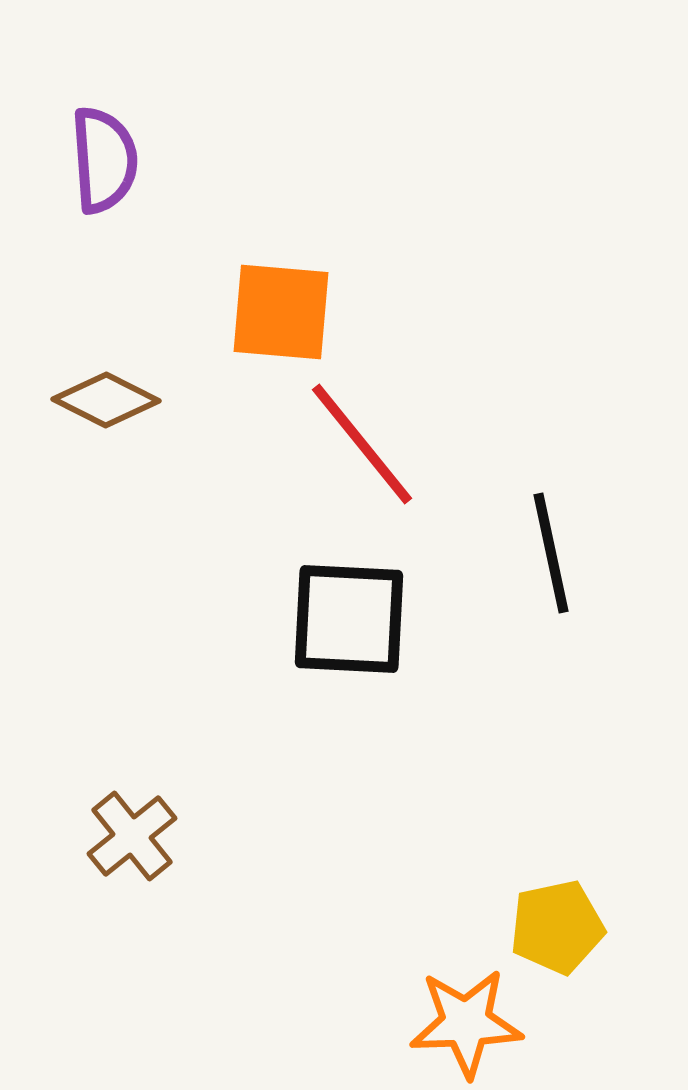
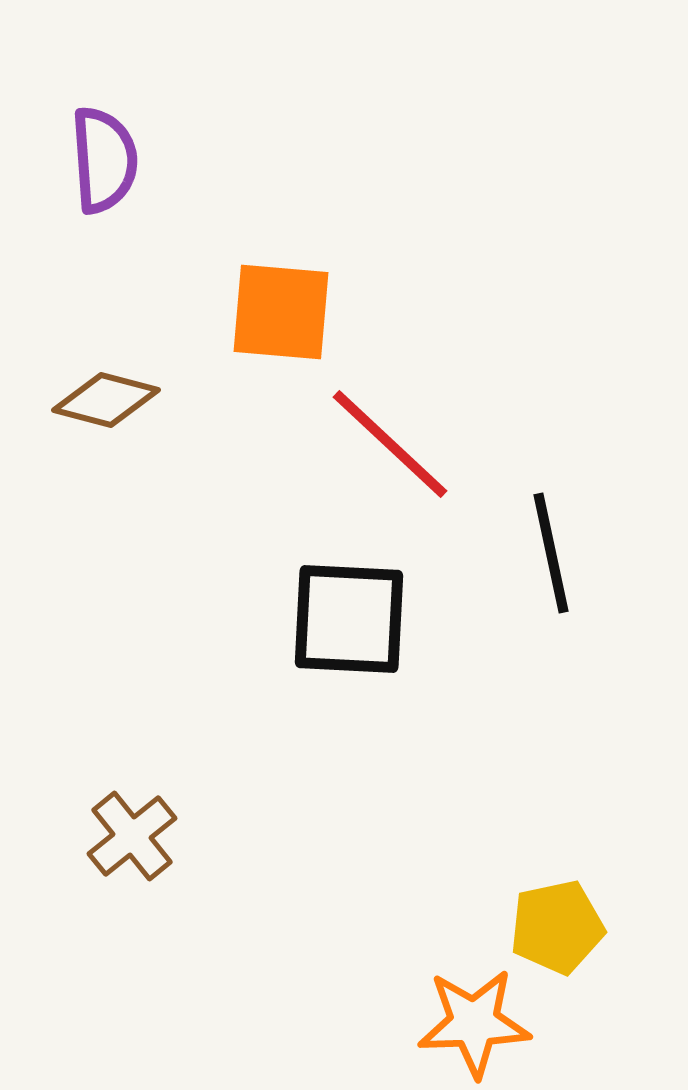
brown diamond: rotated 12 degrees counterclockwise
red line: moved 28 px right; rotated 8 degrees counterclockwise
orange star: moved 8 px right
